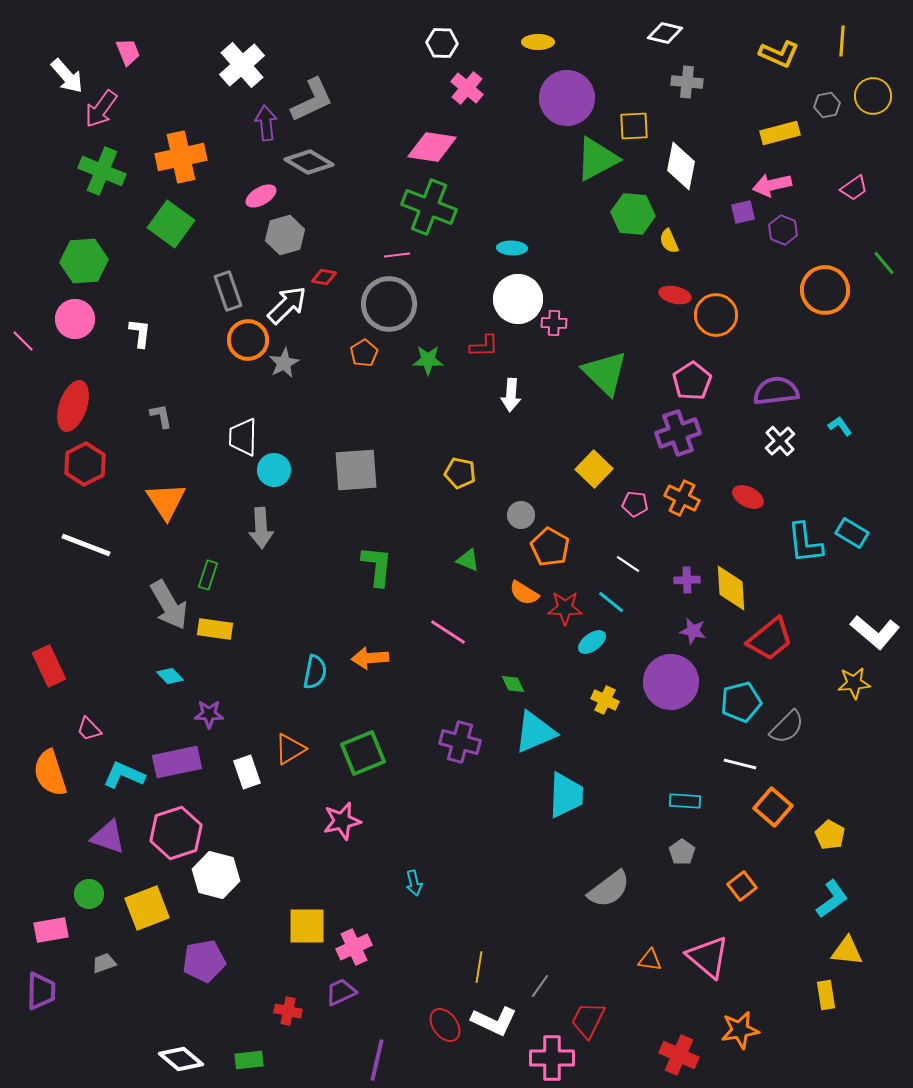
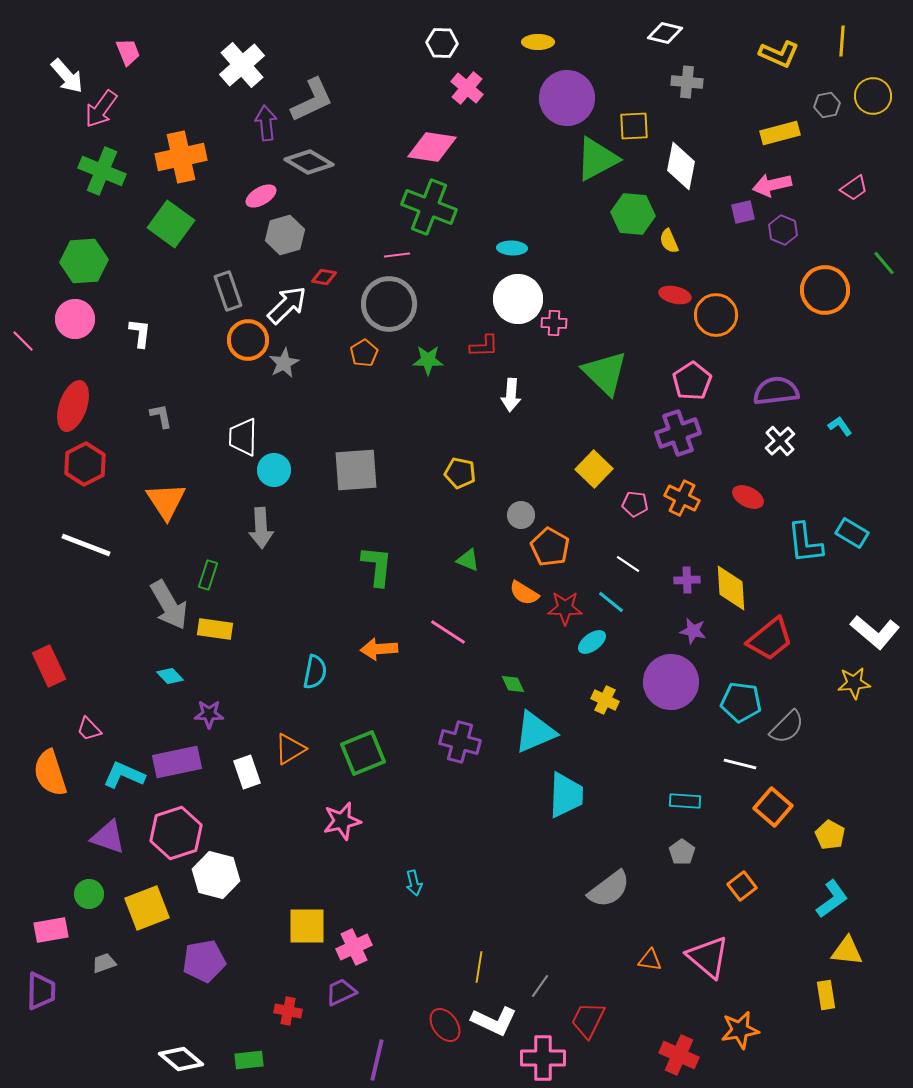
orange arrow at (370, 658): moved 9 px right, 9 px up
cyan pentagon at (741, 702): rotated 21 degrees clockwise
pink cross at (552, 1058): moved 9 px left
